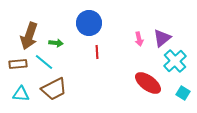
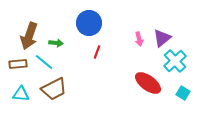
red line: rotated 24 degrees clockwise
